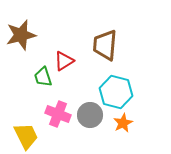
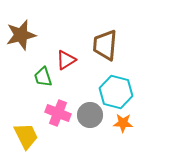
red triangle: moved 2 px right, 1 px up
pink cross: moved 1 px up
orange star: rotated 30 degrees clockwise
